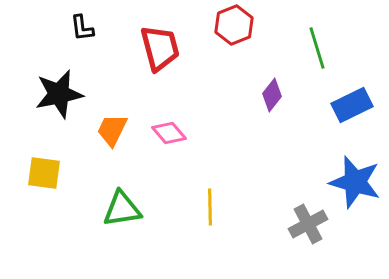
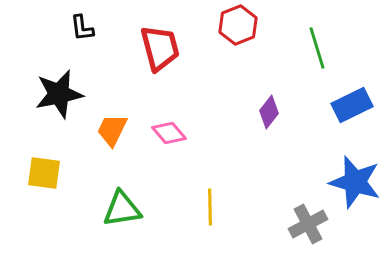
red hexagon: moved 4 px right
purple diamond: moved 3 px left, 17 px down
